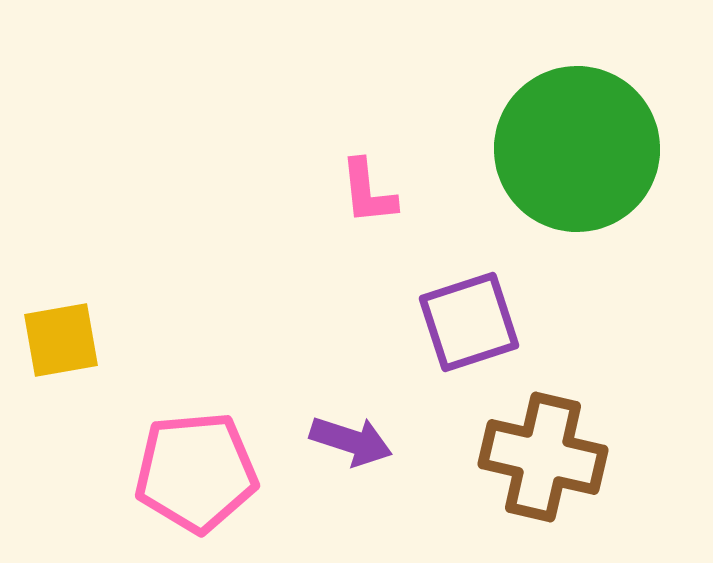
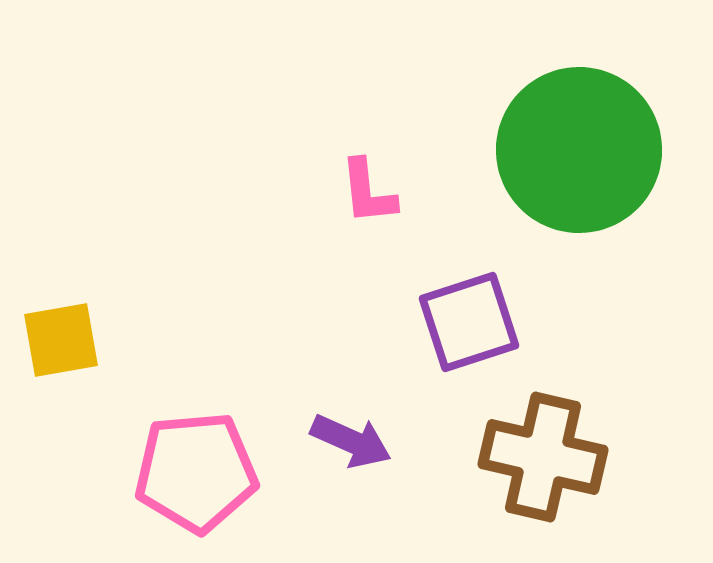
green circle: moved 2 px right, 1 px down
purple arrow: rotated 6 degrees clockwise
